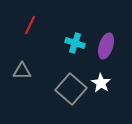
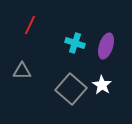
white star: moved 1 px right, 2 px down
